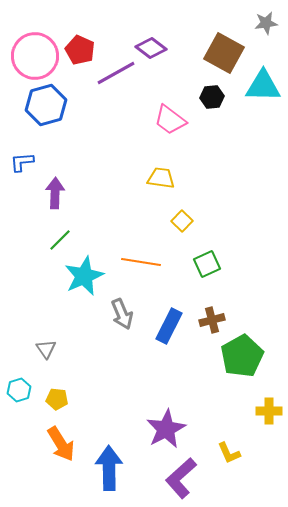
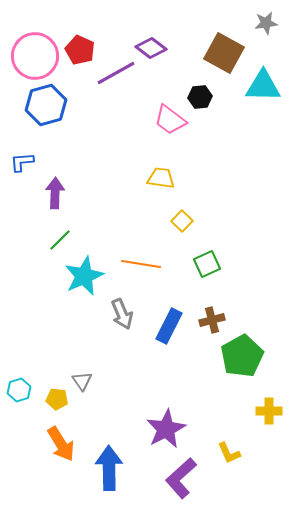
black hexagon: moved 12 px left
orange line: moved 2 px down
gray triangle: moved 36 px right, 32 px down
